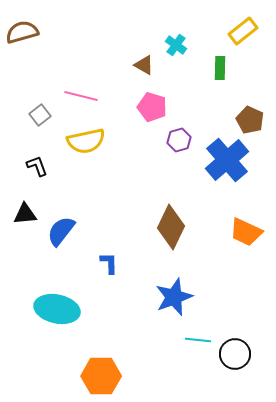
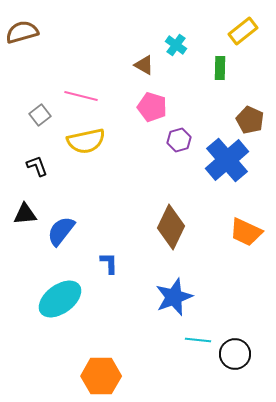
cyan ellipse: moved 3 px right, 10 px up; rotated 48 degrees counterclockwise
